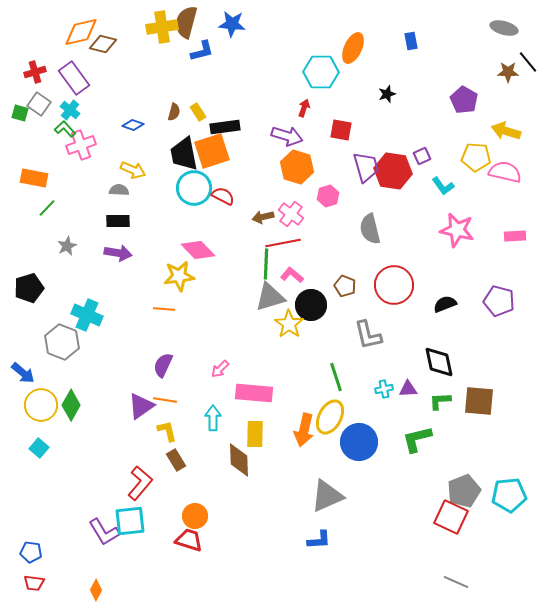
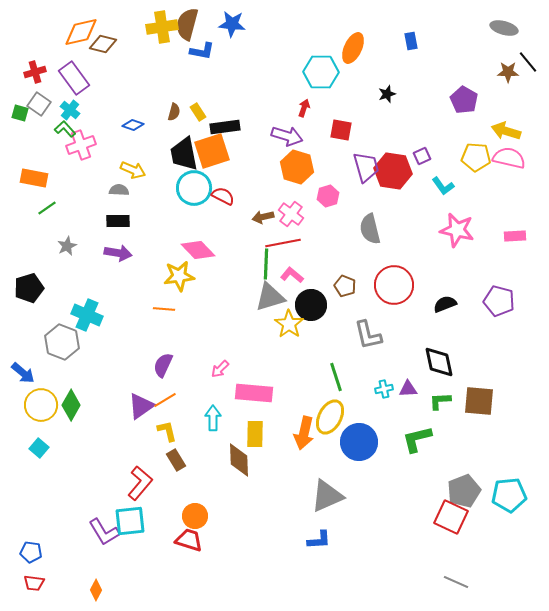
brown semicircle at (186, 22): moved 1 px right, 2 px down
blue L-shape at (202, 51): rotated 25 degrees clockwise
pink semicircle at (505, 172): moved 4 px right, 14 px up
green line at (47, 208): rotated 12 degrees clockwise
orange line at (165, 400): rotated 40 degrees counterclockwise
orange arrow at (304, 430): moved 3 px down
